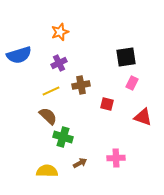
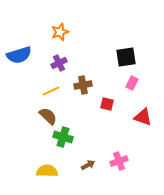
brown cross: moved 2 px right
pink cross: moved 3 px right, 3 px down; rotated 18 degrees counterclockwise
brown arrow: moved 8 px right, 2 px down
